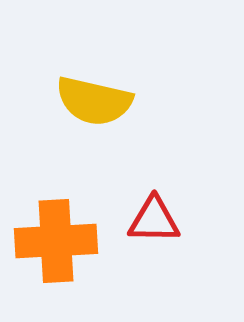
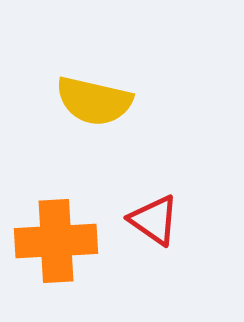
red triangle: rotated 34 degrees clockwise
